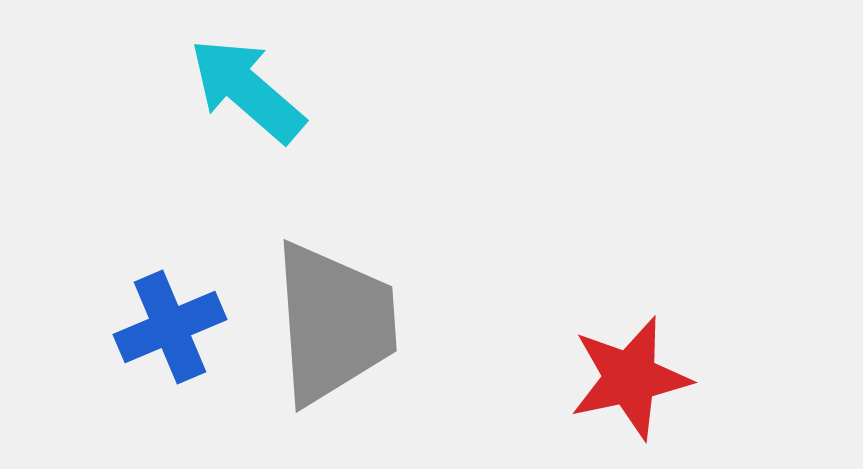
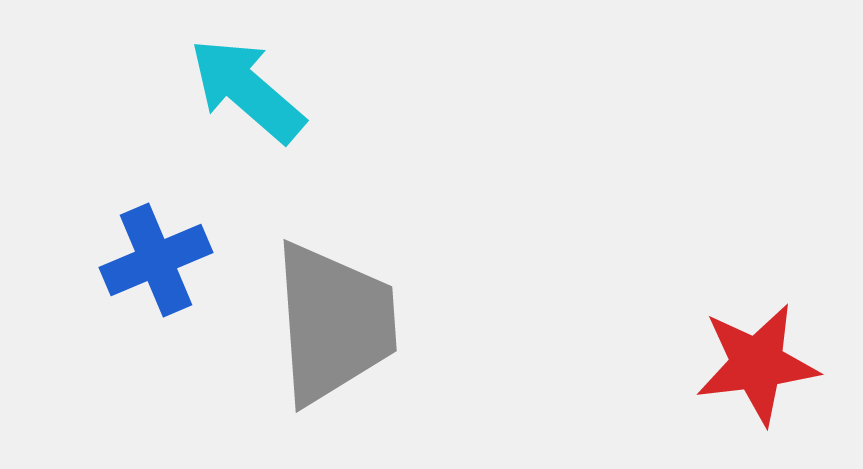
blue cross: moved 14 px left, 67 px up
red star: moved 127 px right, 14 px up; rotated 5 degrees clockwise
